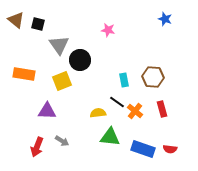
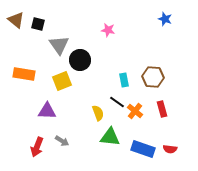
yellow semicircle: rotated 77 degrees clockwise
